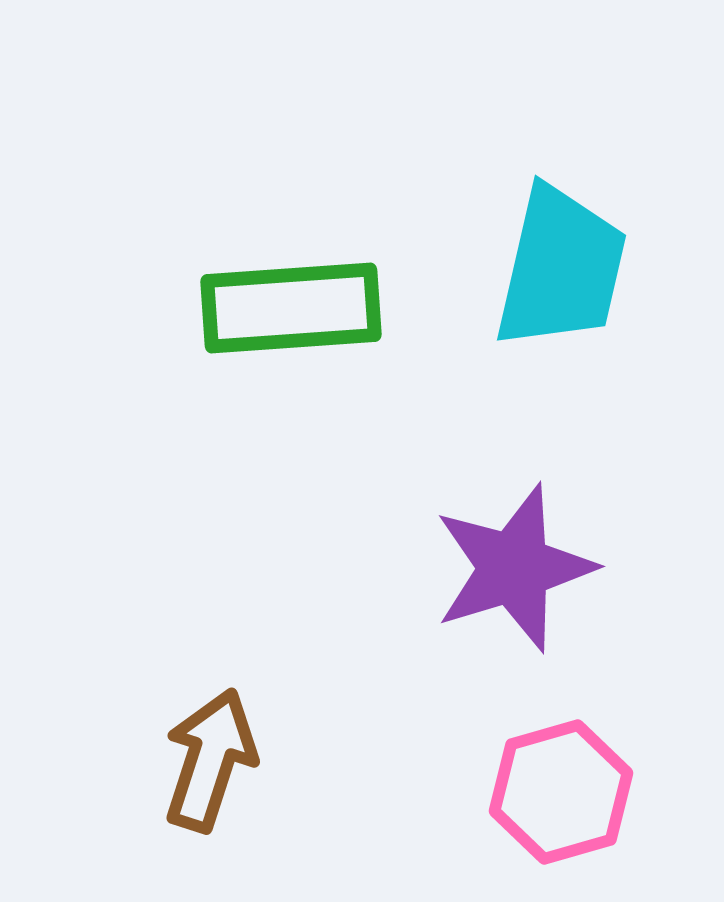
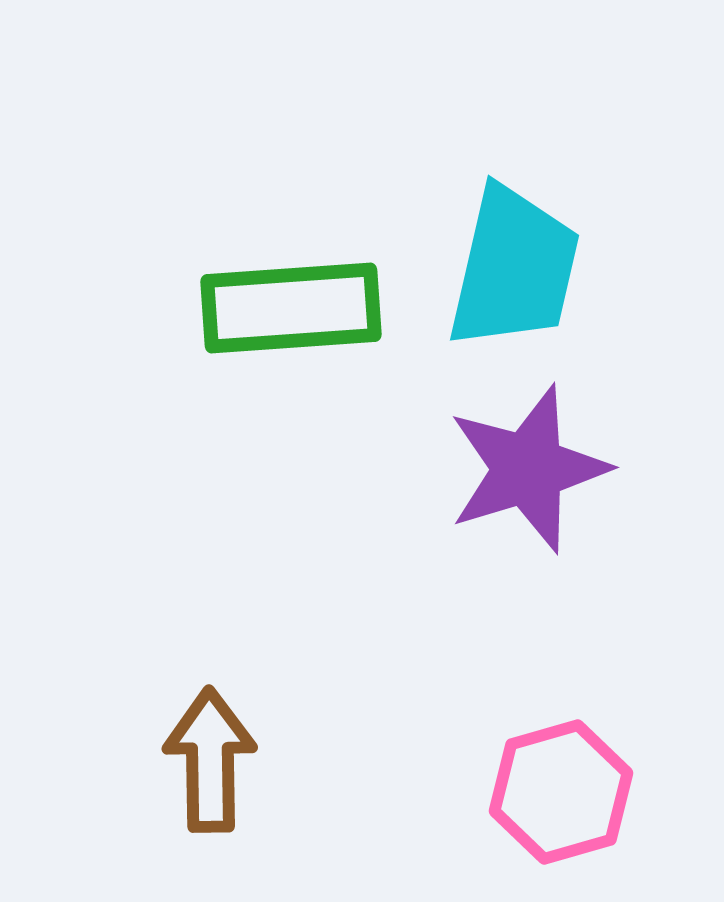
cyan trapezoid: moved 47 px left
purple star: moved 14 px right, 99 px up
brown arrow: rotated 19 degrees counterclockwise
